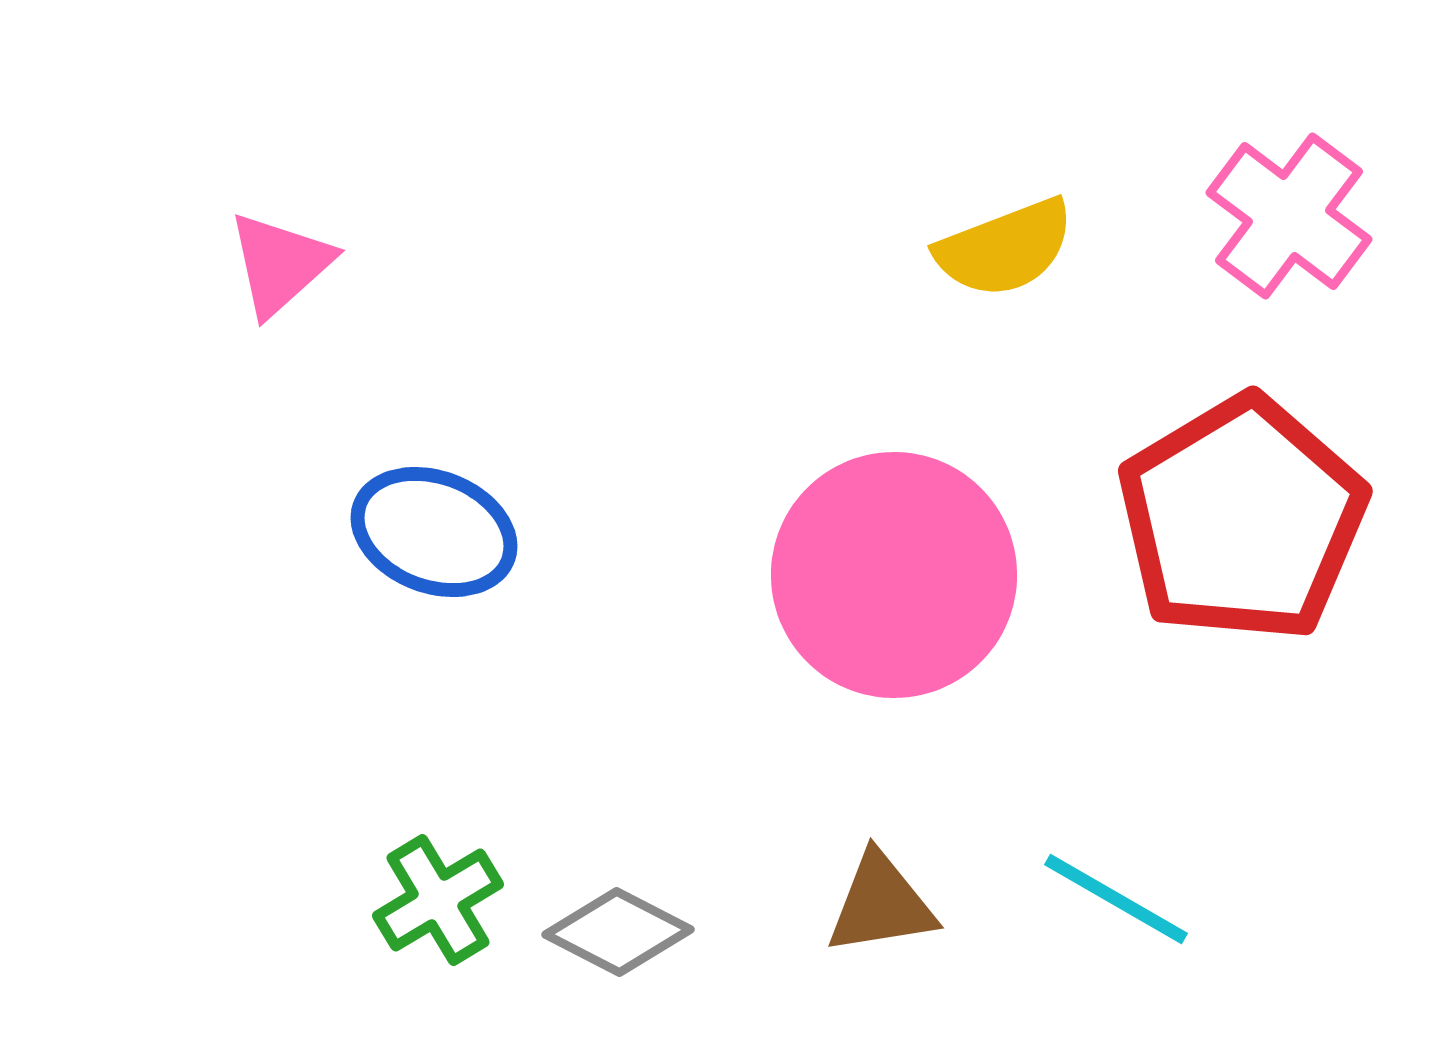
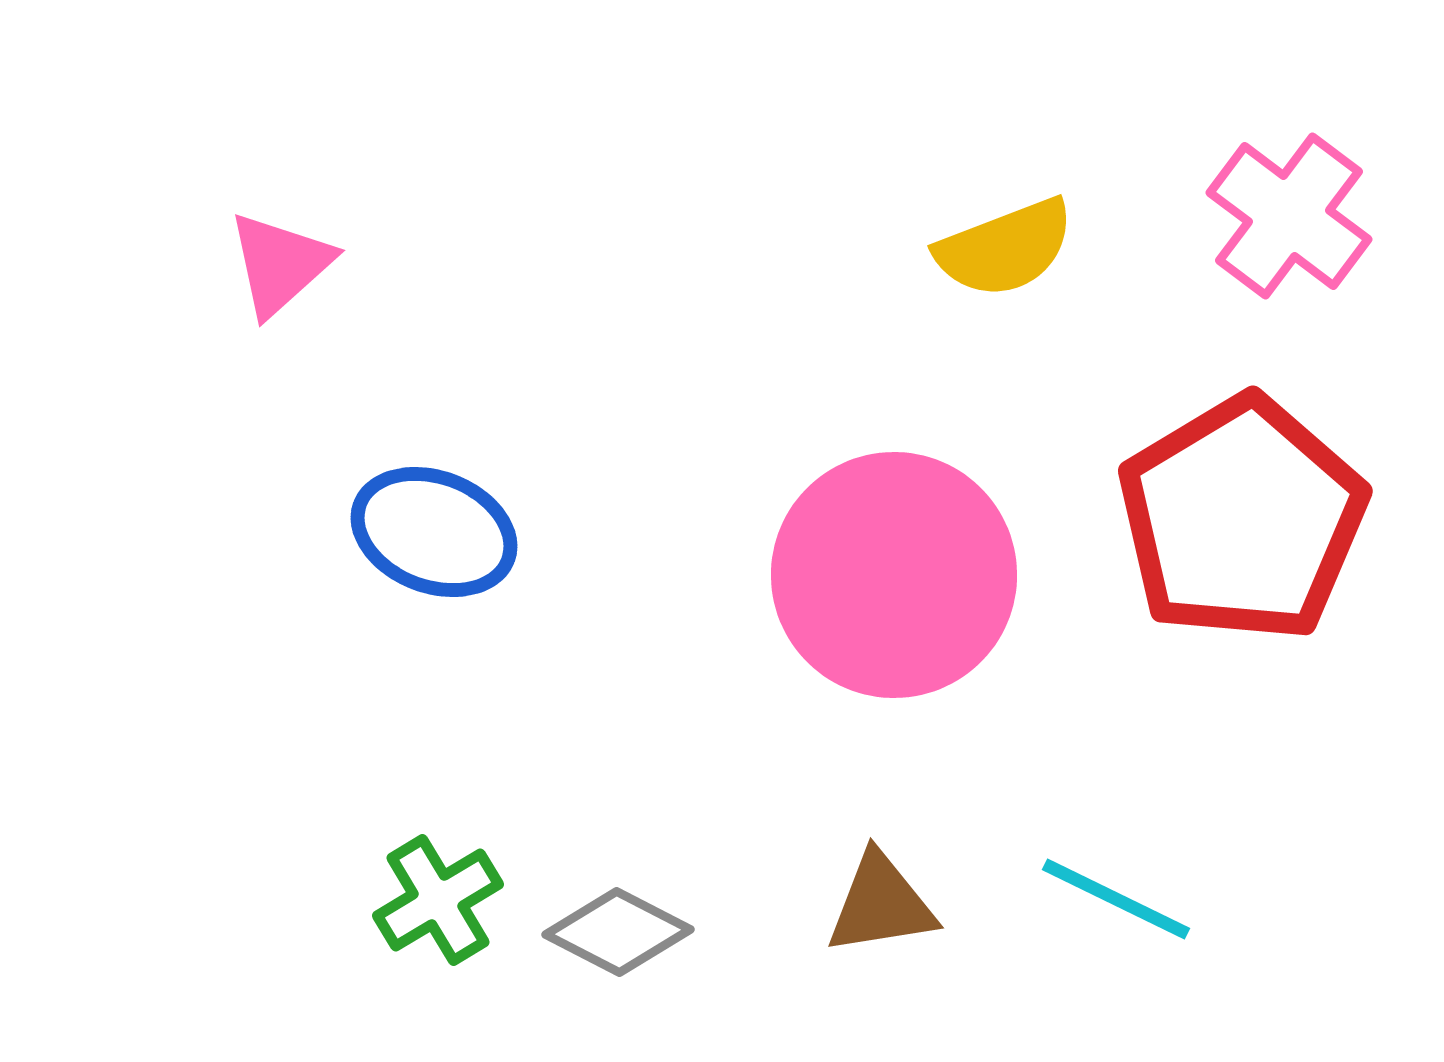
cyan line: rotated 4 degrees counterclockwise
